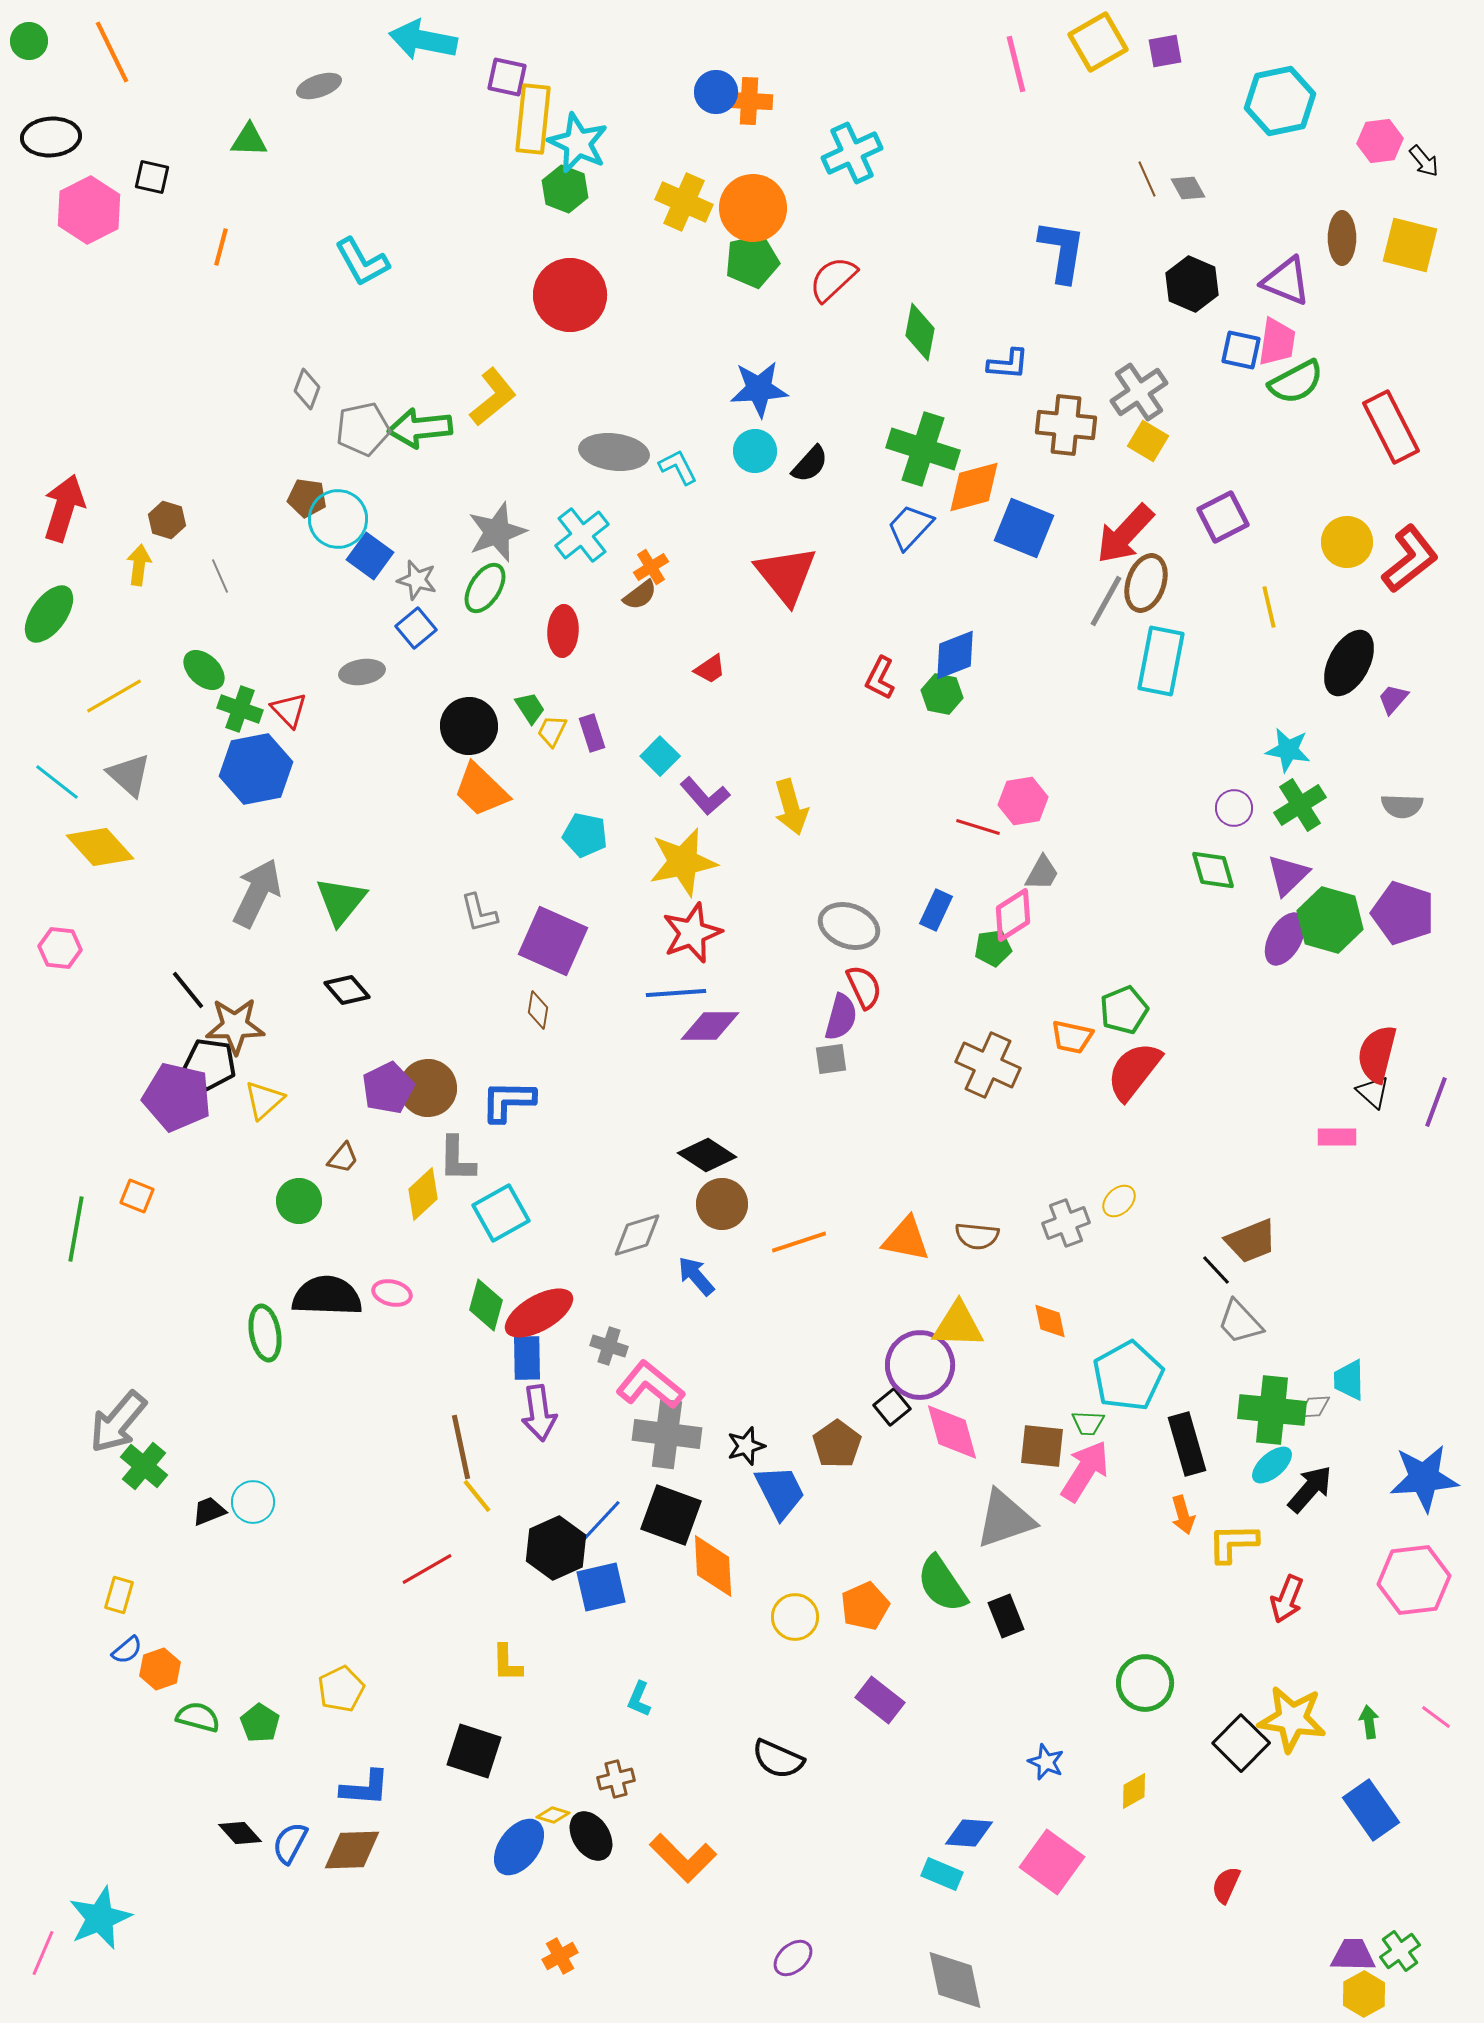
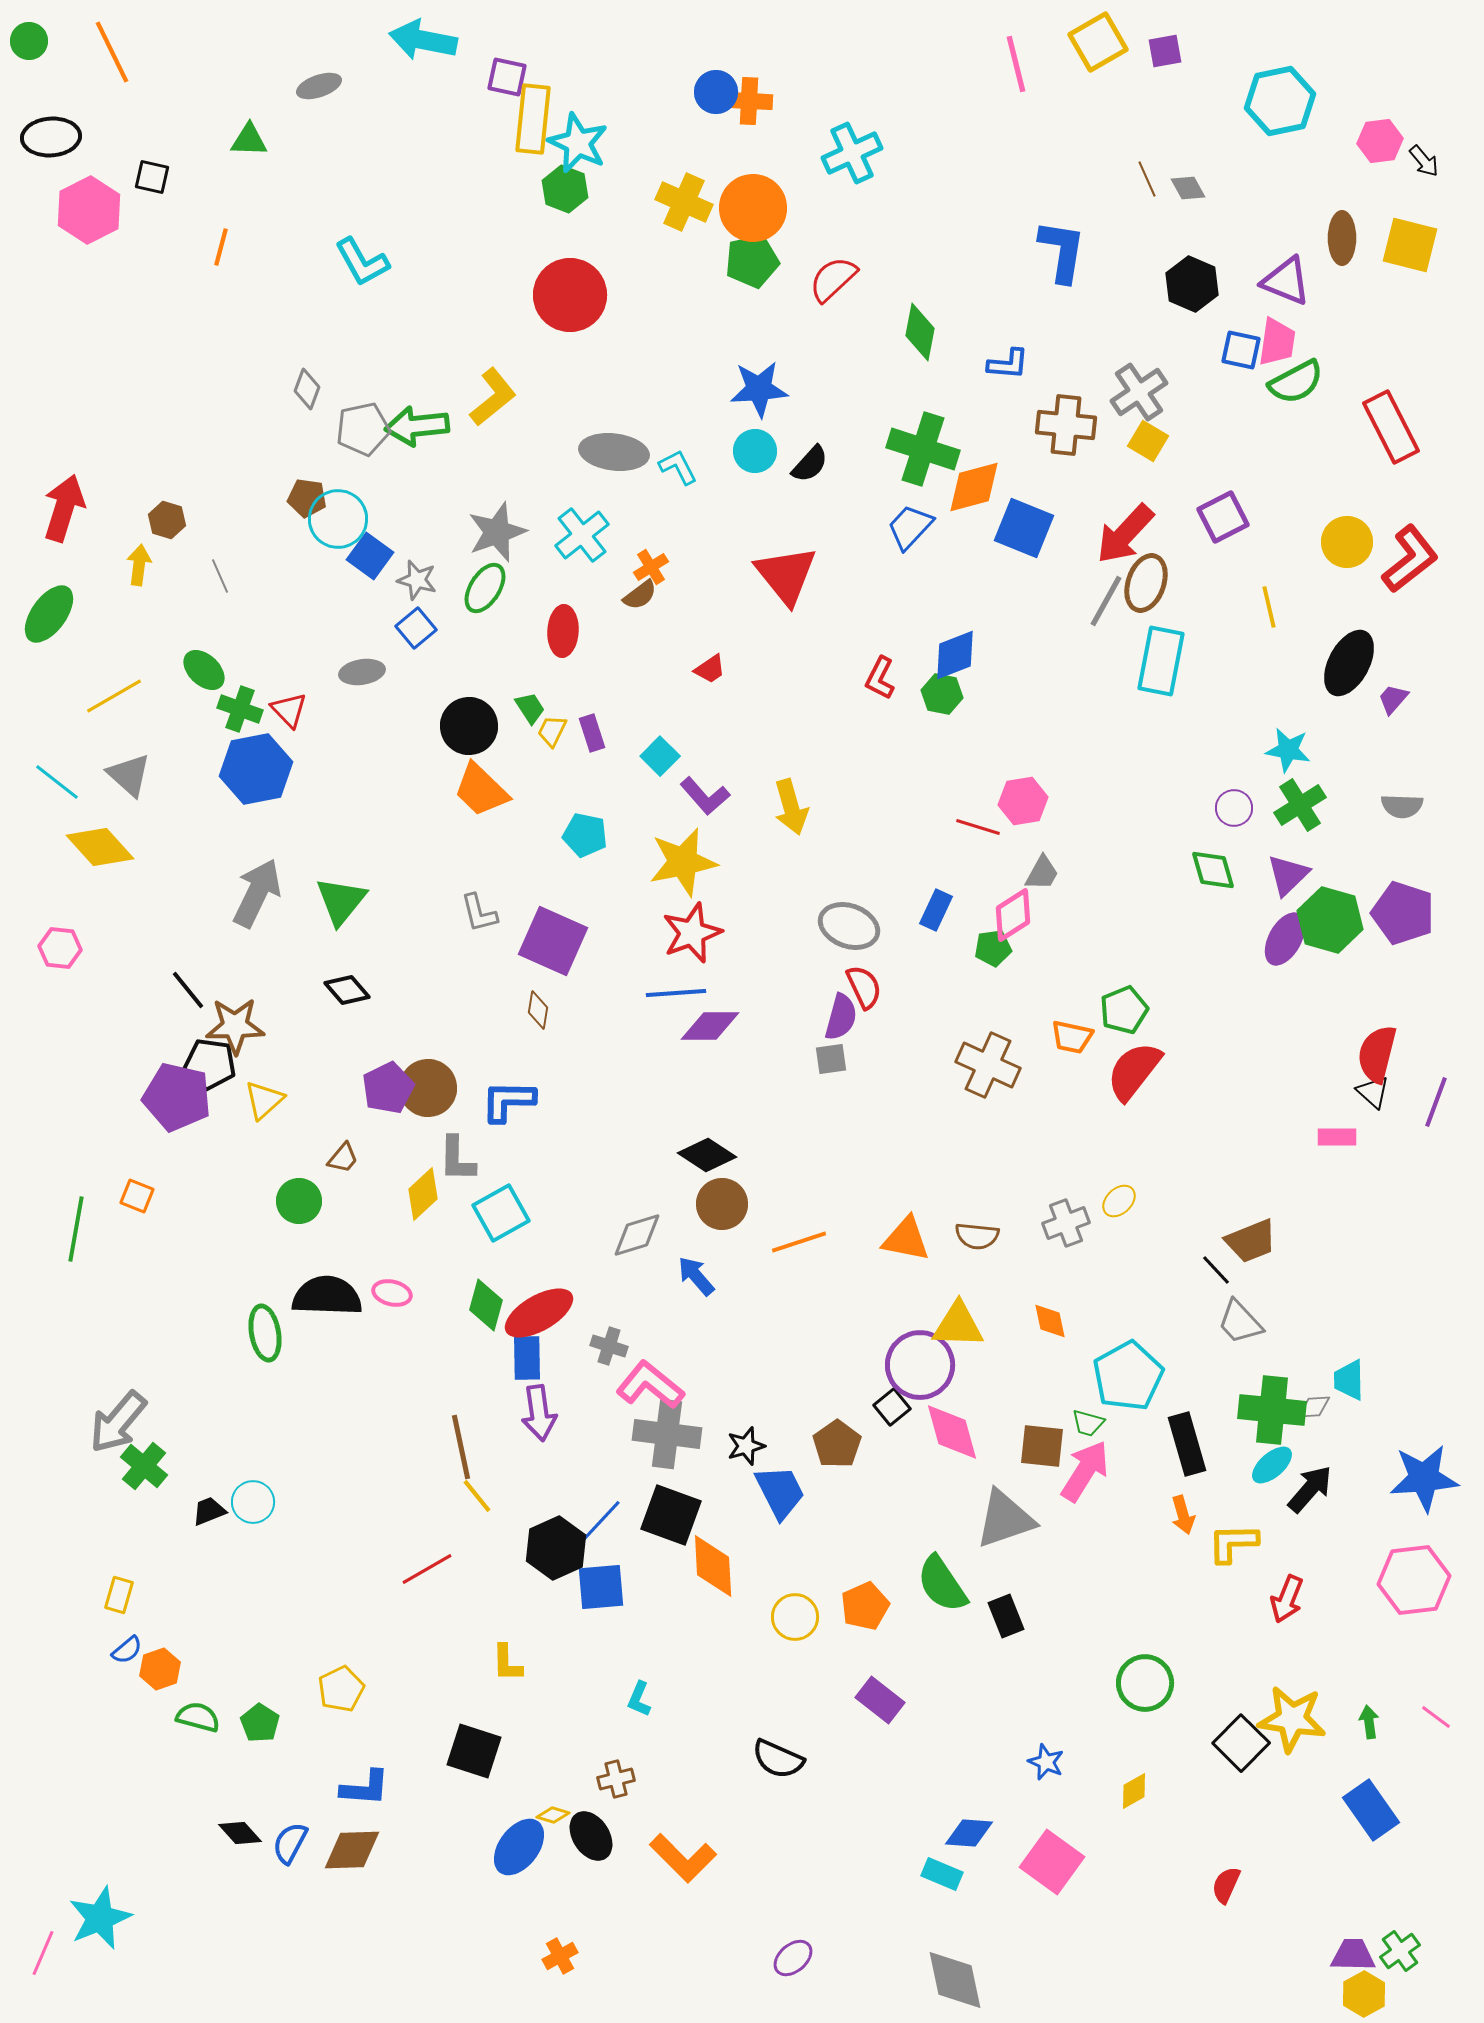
green arrow at (420, 428): moved 3 px left, 2 px up
green trapezoid at (1088, 1423): rotated 12 degrees clockwise
blue square at (601, 1587): rotated 8 degrees clockwise
